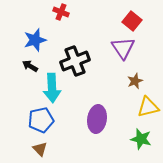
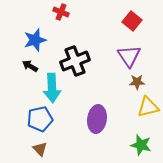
purple triangle: moved 6 px right, 8 px down
brown star: moved 2 px right, 1 px down; rotated 21 degrees clockwise
blue pentagon: moved 1 px left, 1 px up
green star: moved 6 px down
